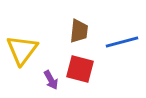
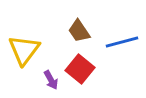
brown trapezoid: rotated 140 degrees clockwise
yellow triangle: moved 2 px right
red square: rotated 24 degrees clockwise
